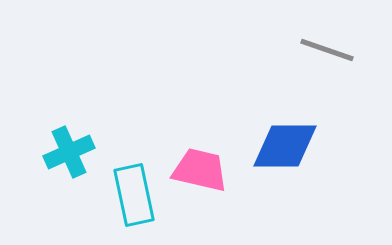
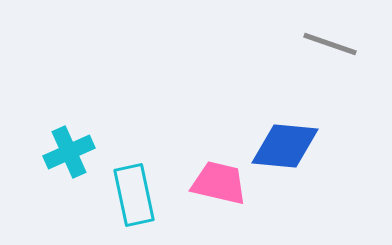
gray line: moved 3 px right, 6 px up
blue diamond: rotated 6 degrees clockwise
pink trapezoid: moved 19 px right, 13 px down
